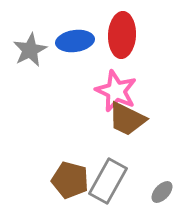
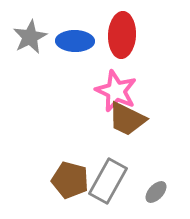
blue ellipse: rotated 9 degrees clockwise
gray star: moved 13 px up
gray ellipse: moved 6 px left
